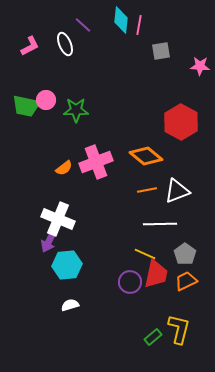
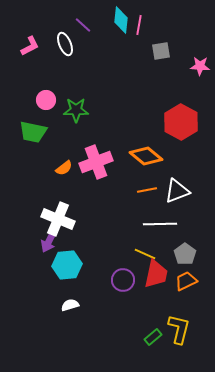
green trapezoid: moved 7 px right, 26 px down
purple circle: moved 7 px left, 2 px up
